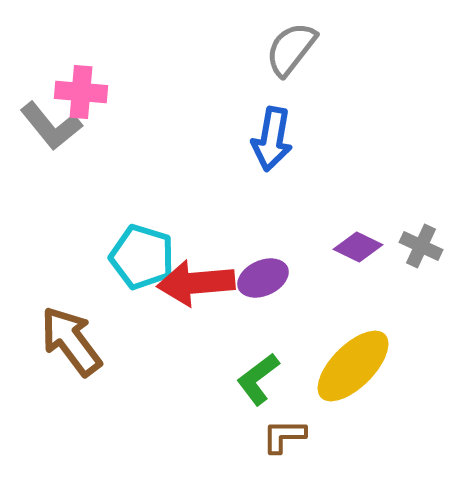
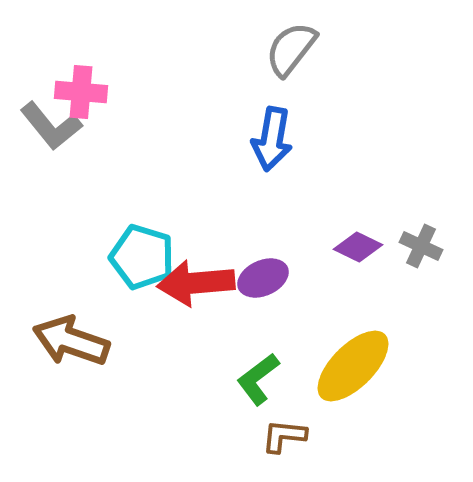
brown arrow: rotated 34 degrees counterclockwise
brown L-shape: rotated 6 degrees clockwise
